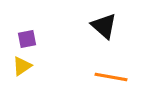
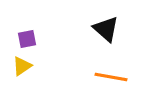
black triangle: moved 2 px right, 3 px down
